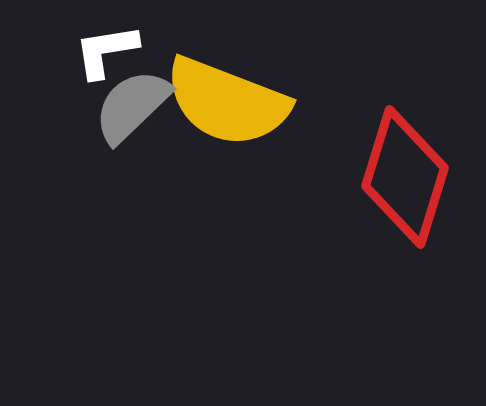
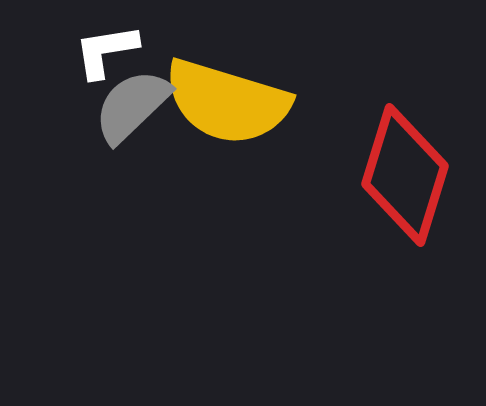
yellow semicircle: rotated 4 degrees counterclockwise
red diamond: moved 2 px up
